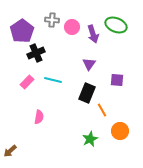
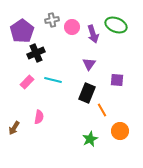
gray cross: rotated 16 degrees counterclockwise
brown arrow: moved 4 px right, 23 px up; rotated 16 degrees counterclockwise
